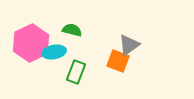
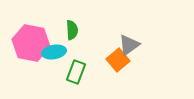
green semicircle: rotated 72 degrees clockwise
pink hexagon: rotated 24 degrees counterclockwise
orange square: moved 1 px up; rotated 30 degrees clockwise
